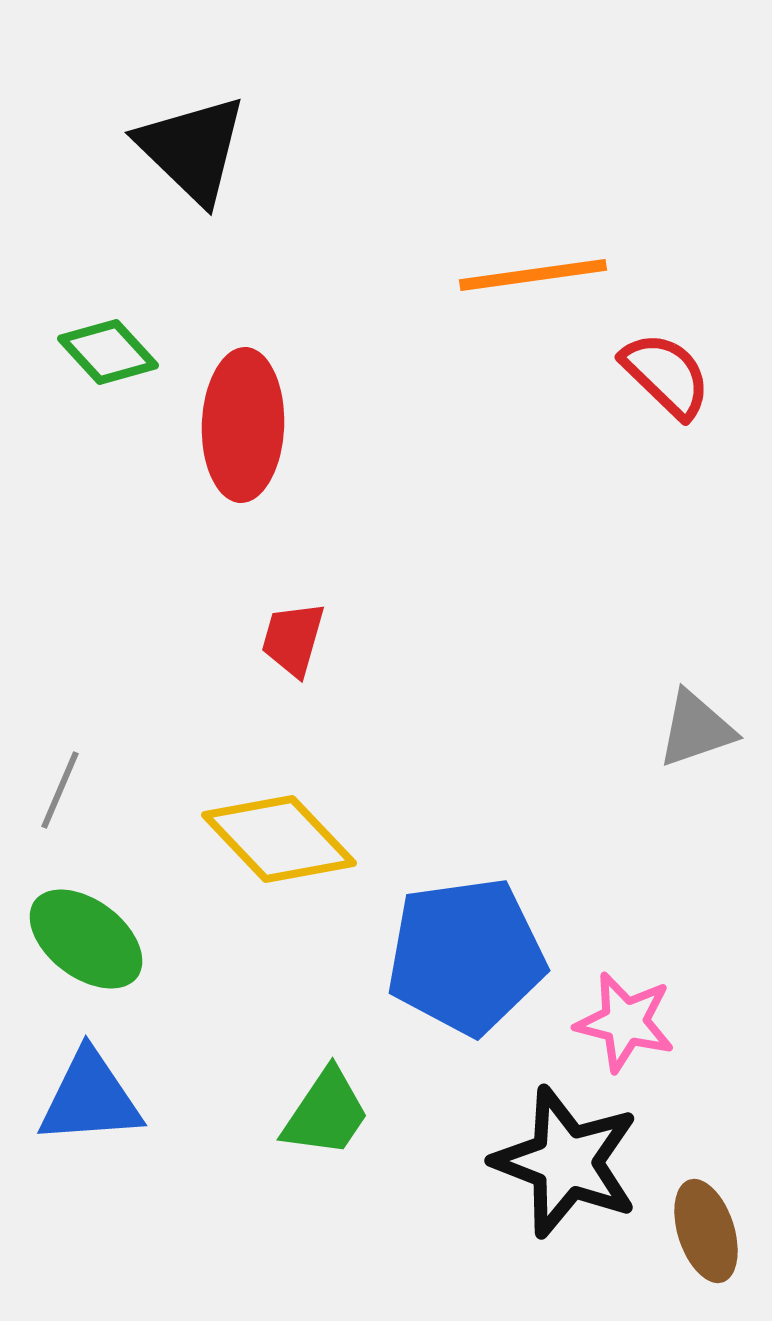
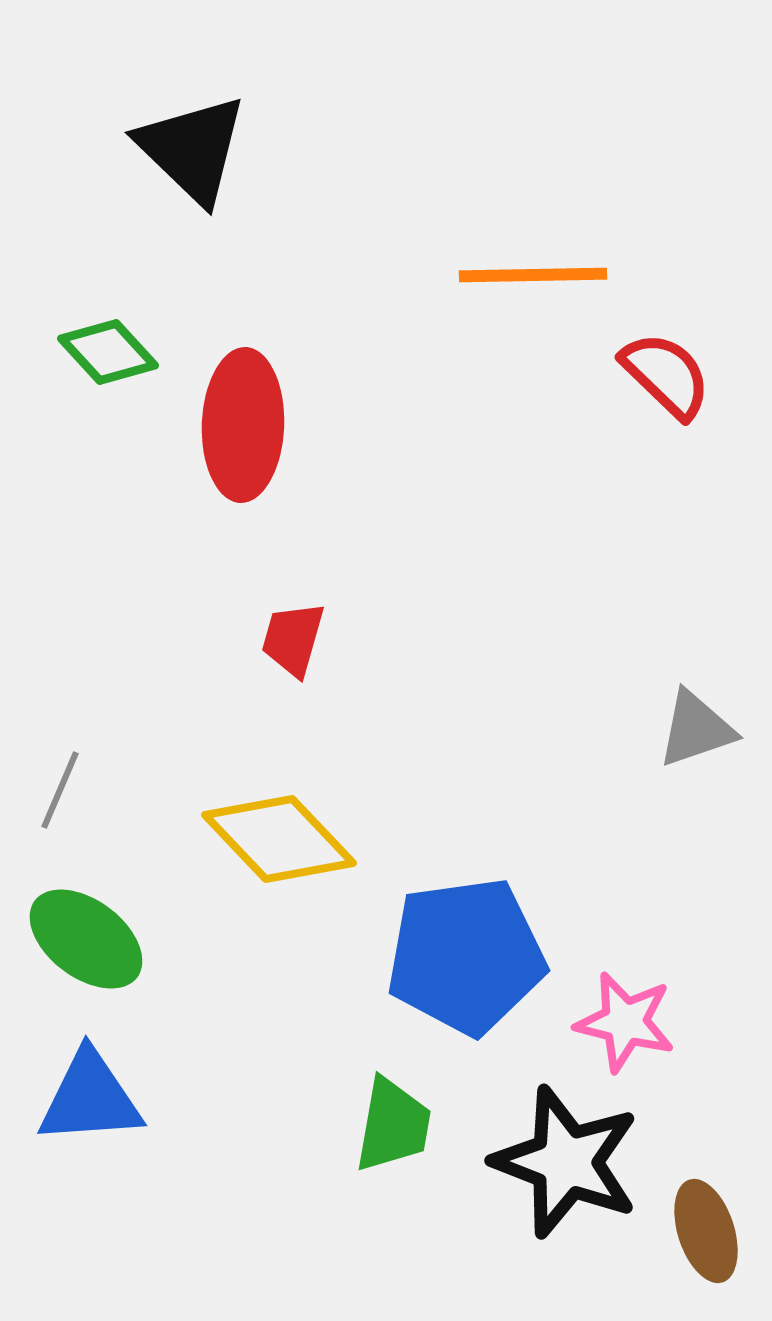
orange line: rotated 7 degrees clockwise
green trapezoid: moved 67 px right, 12 px down; rotated 24 degrees counterclockwise
